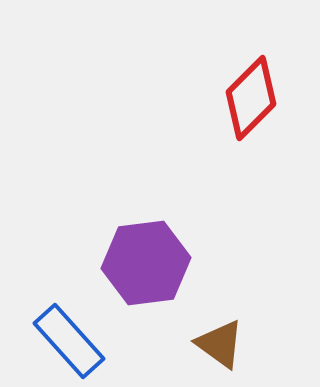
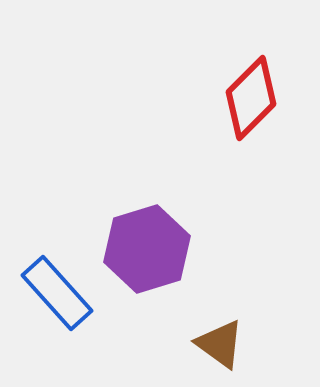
purple hexagon: moved 1 px right, 14 px up; rotated 10 degrees counterclockwise
blue rectangle: moved 12 px left, 48 px up
